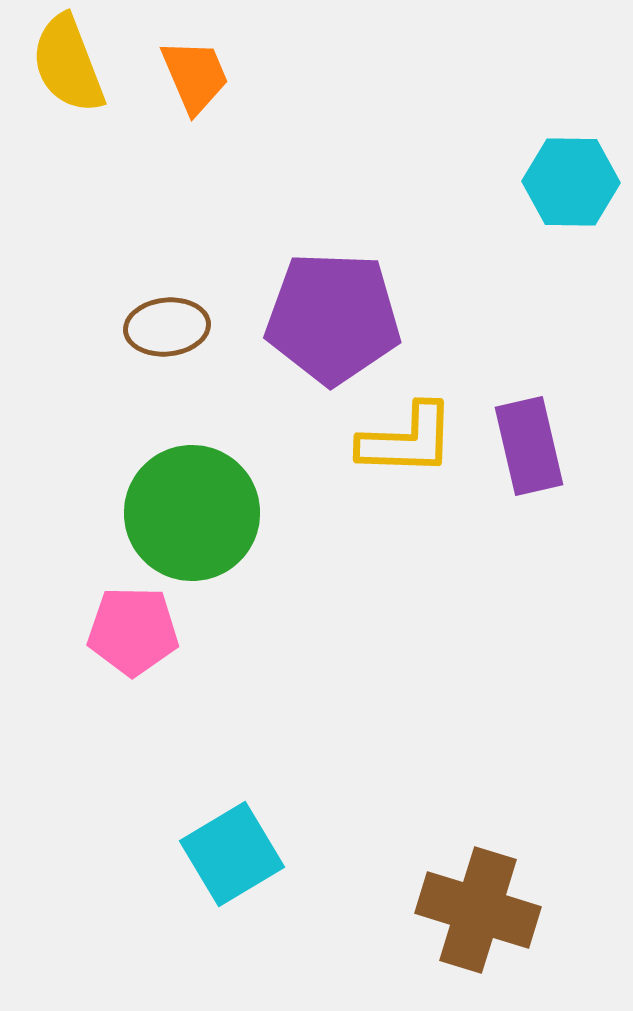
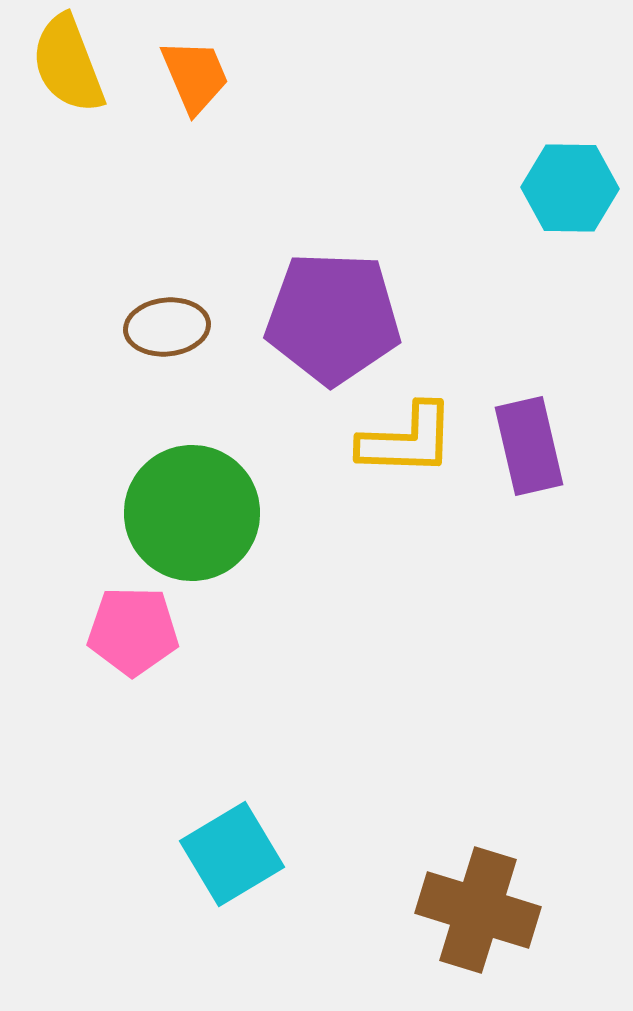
cyan hexagon: moved 1 px left, 6 px down
